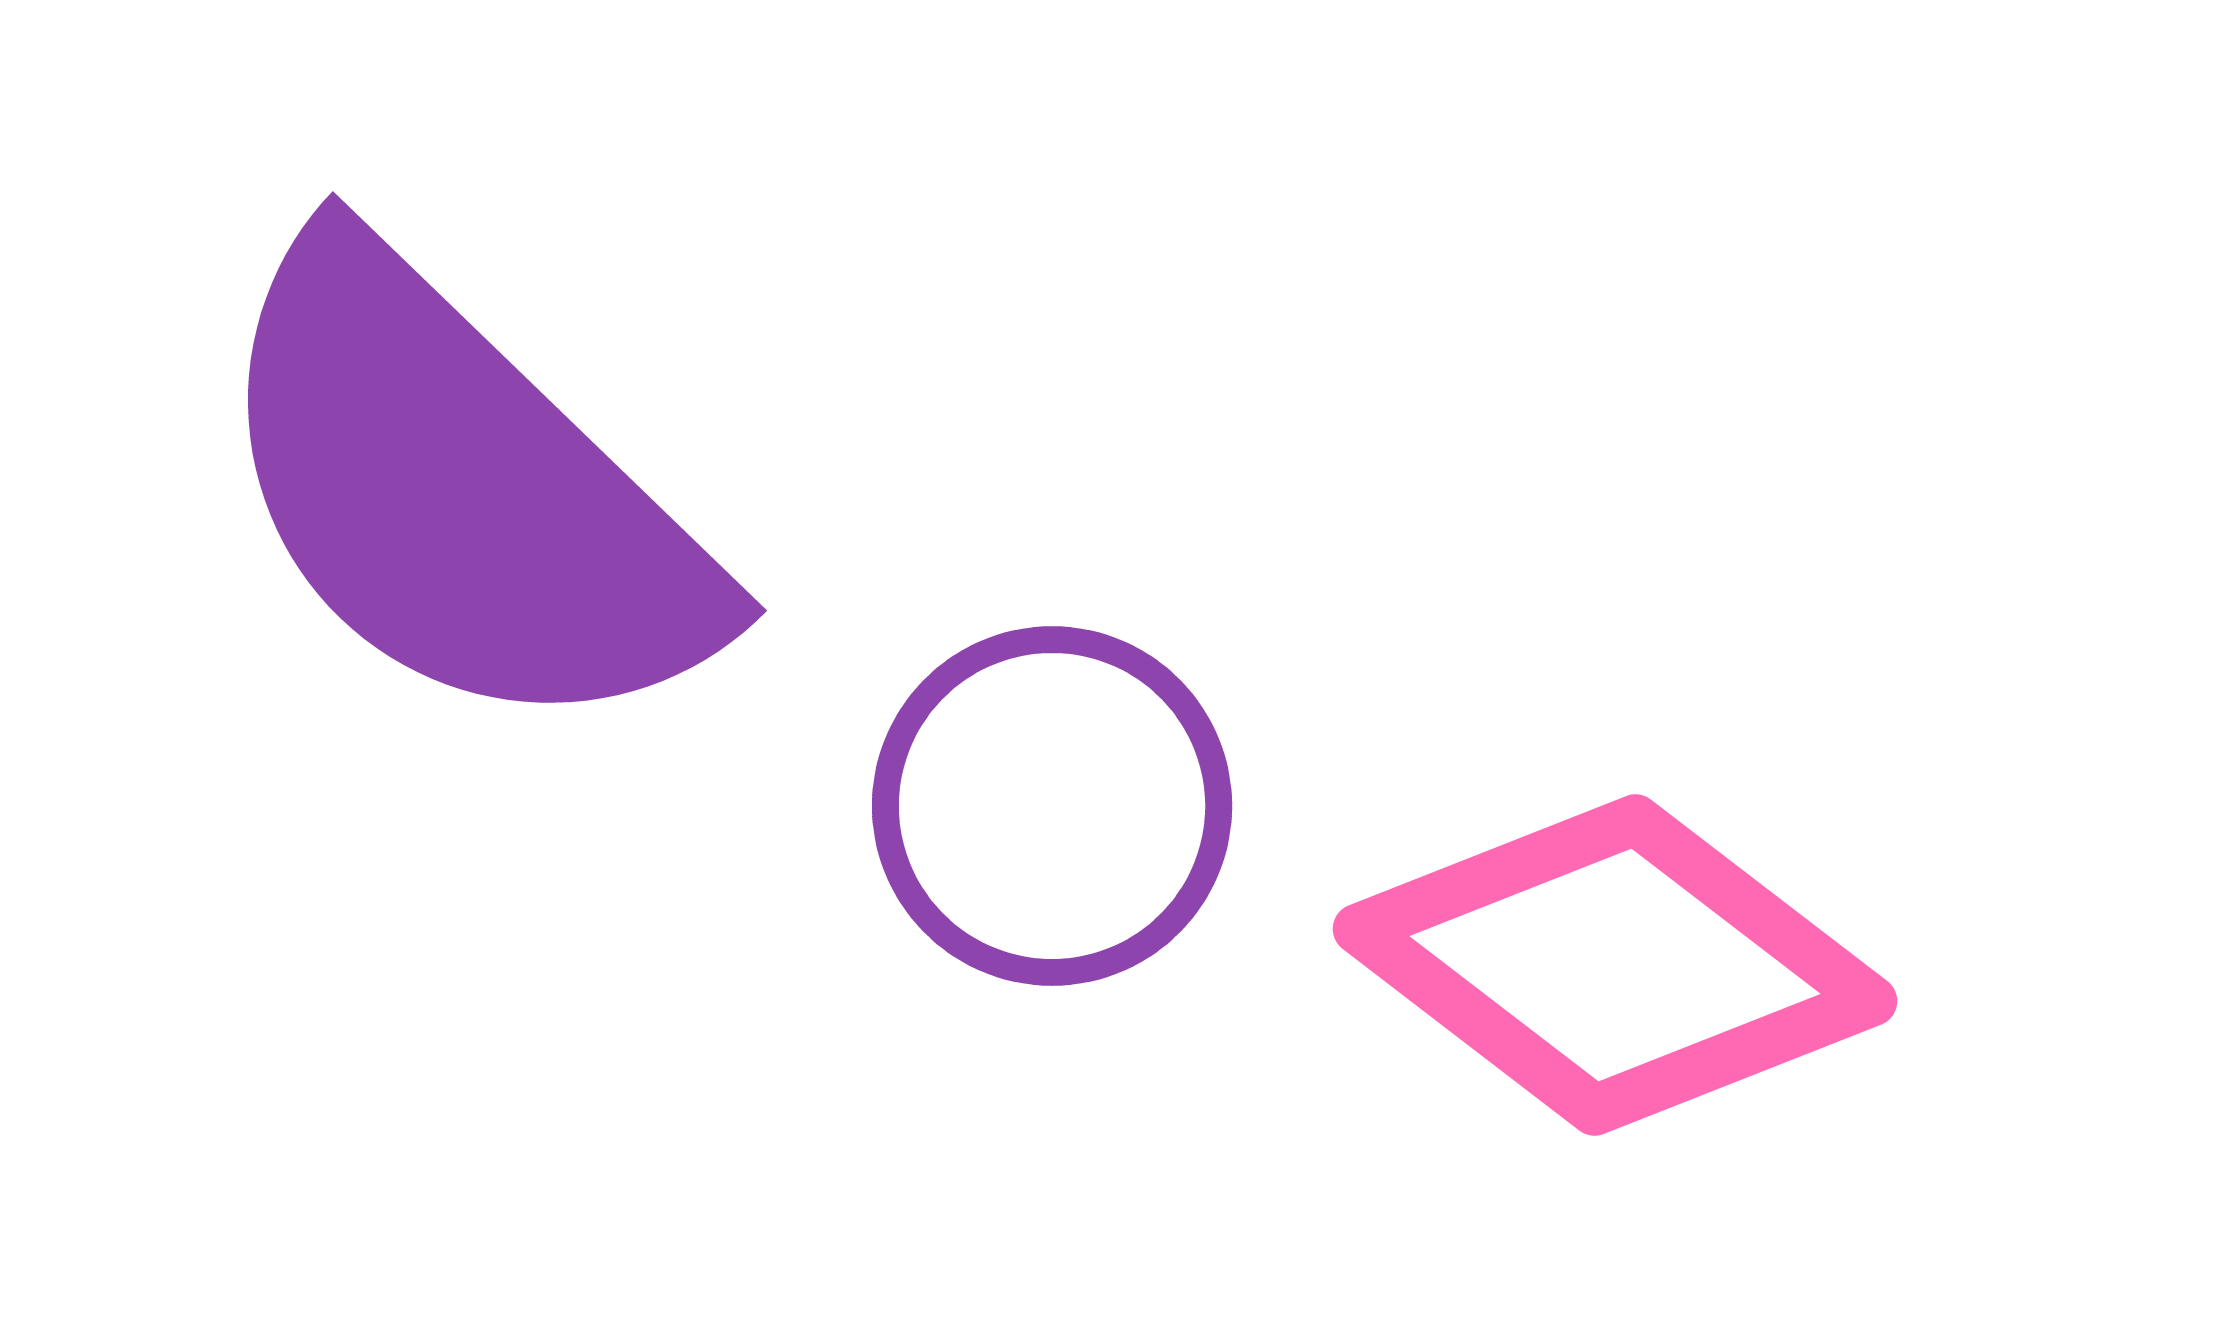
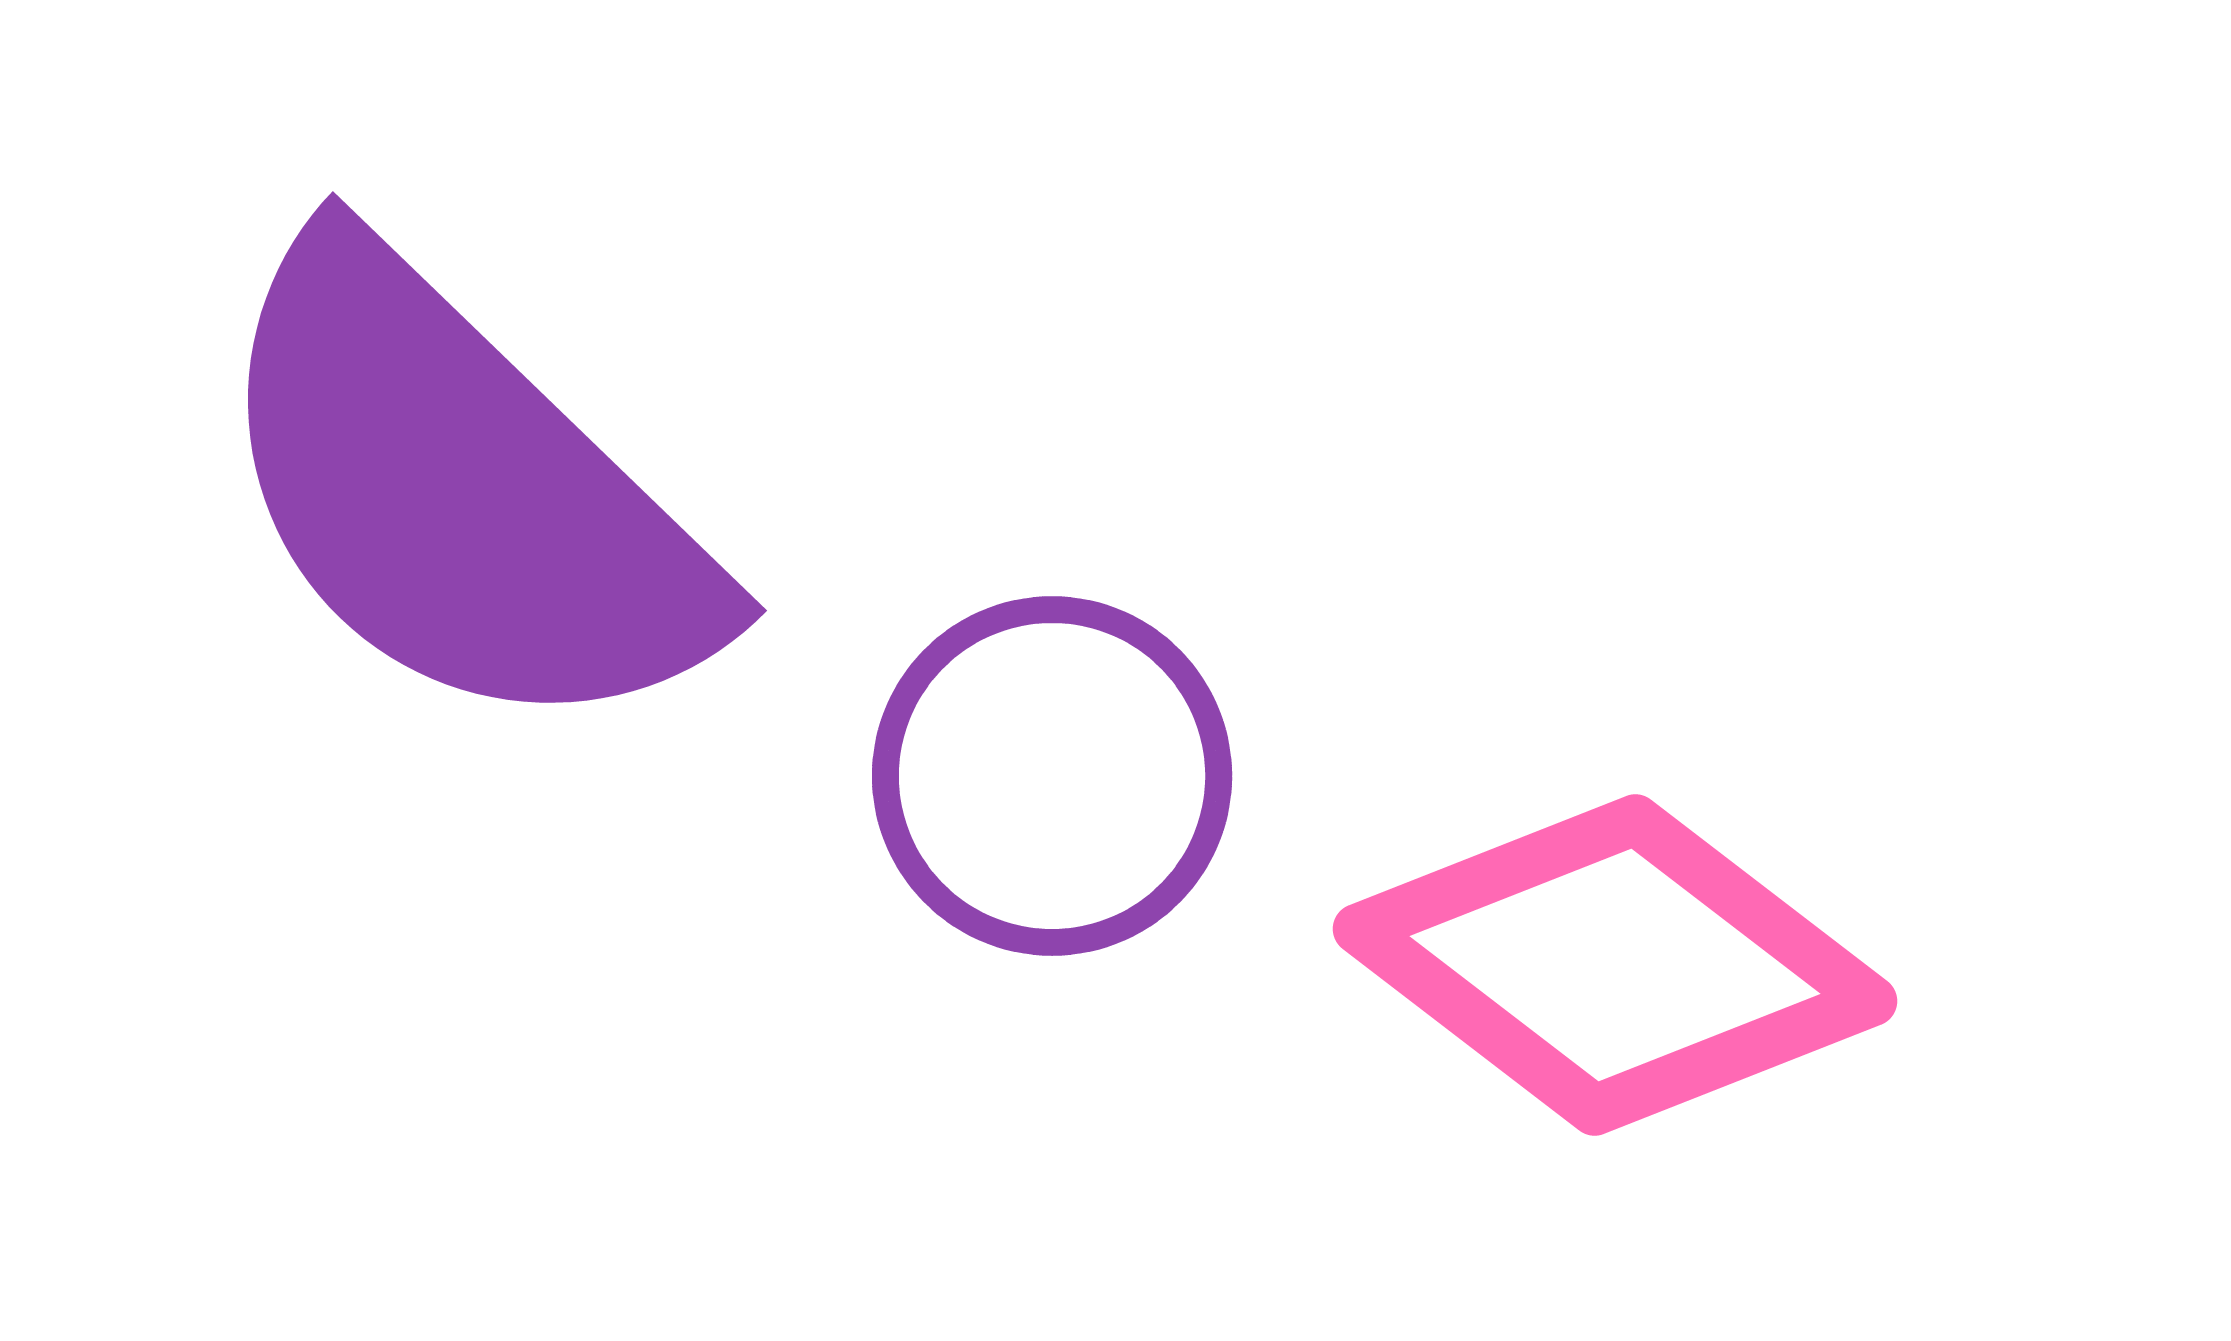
purple circle: moved 30 px up
